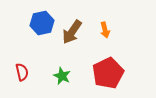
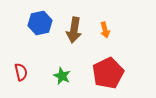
blue hexagon: moved 2 px left
brown arrow: moved 2 px right, 2 px up; rotated 25 degrees counterclockwise
red semicircle: moved 1 px left
